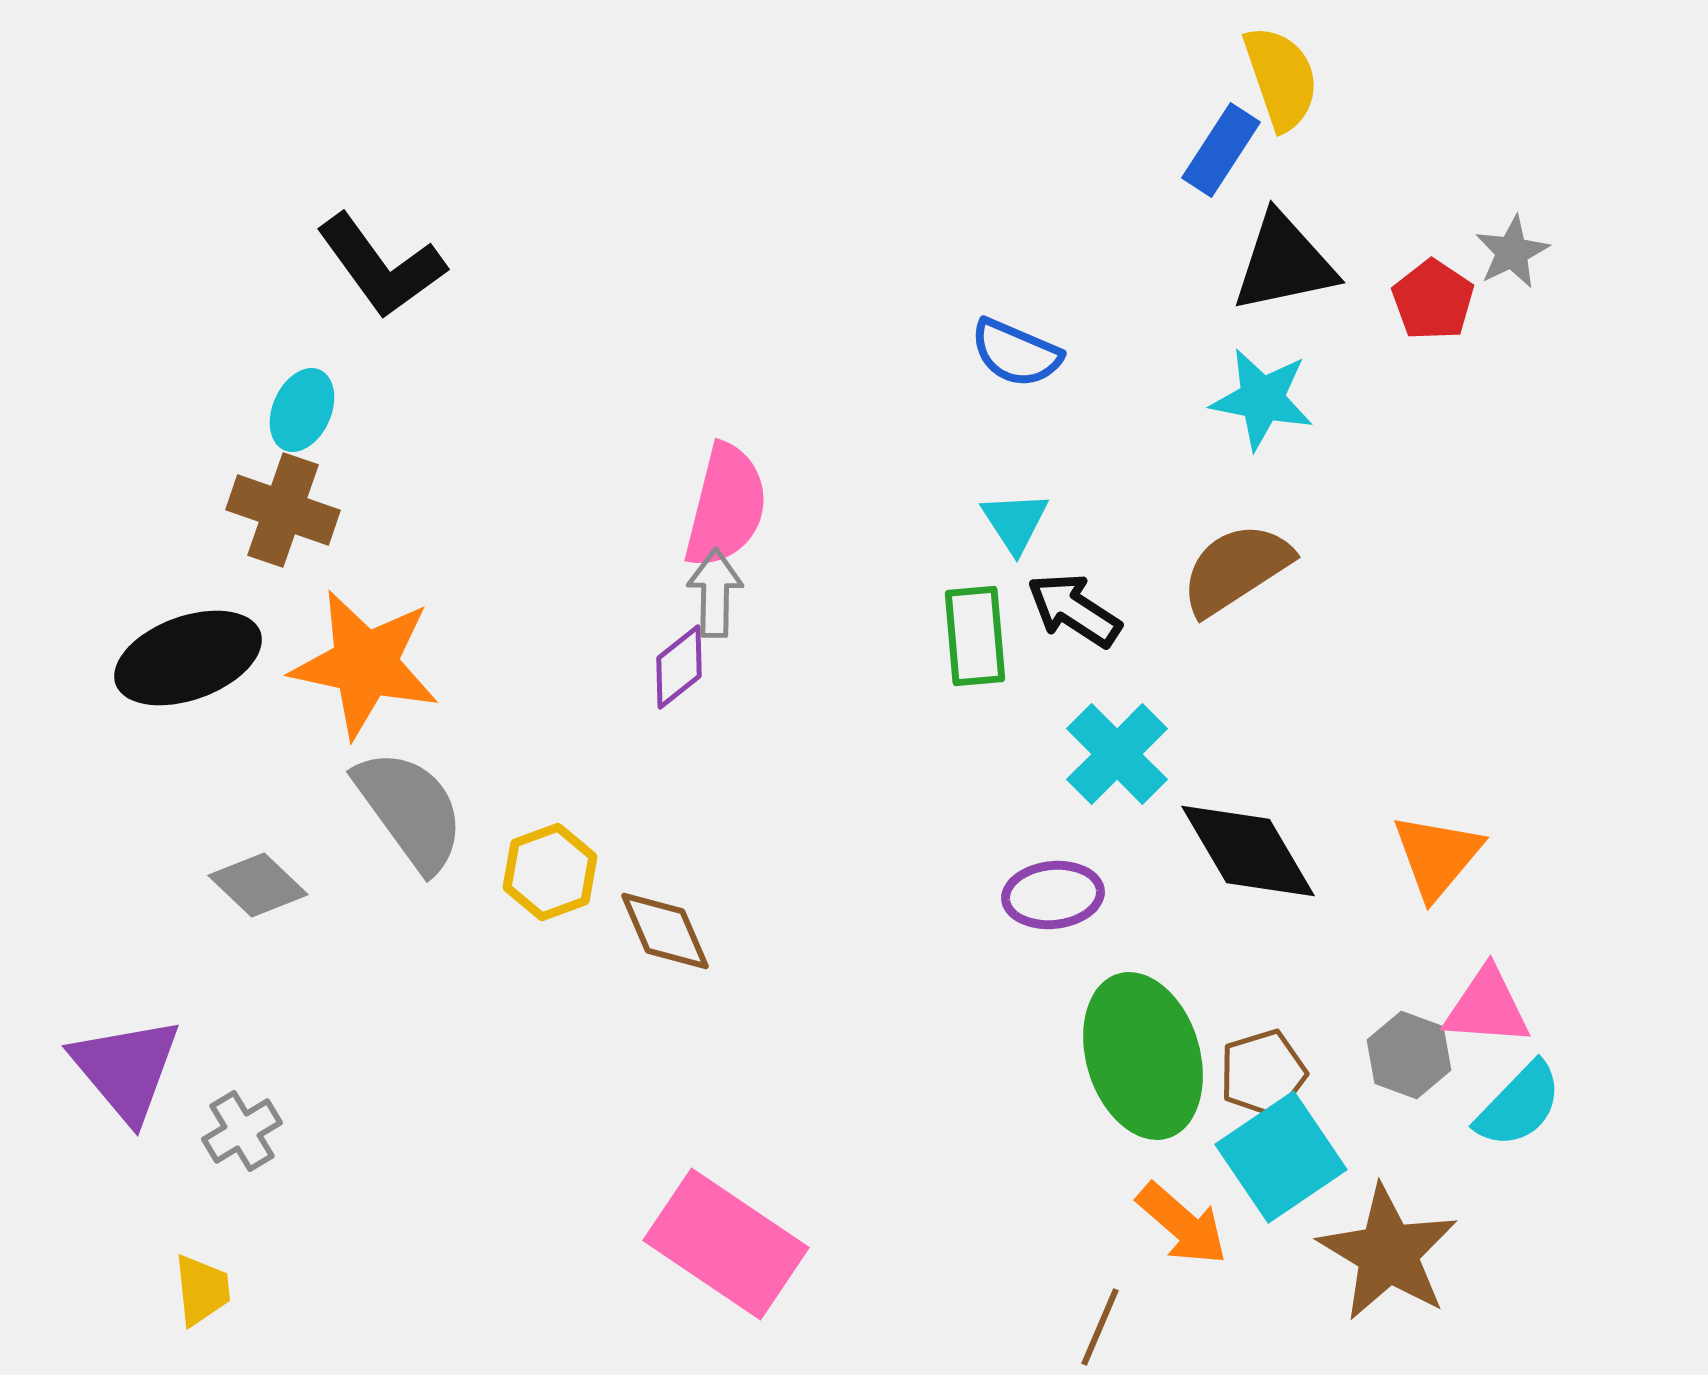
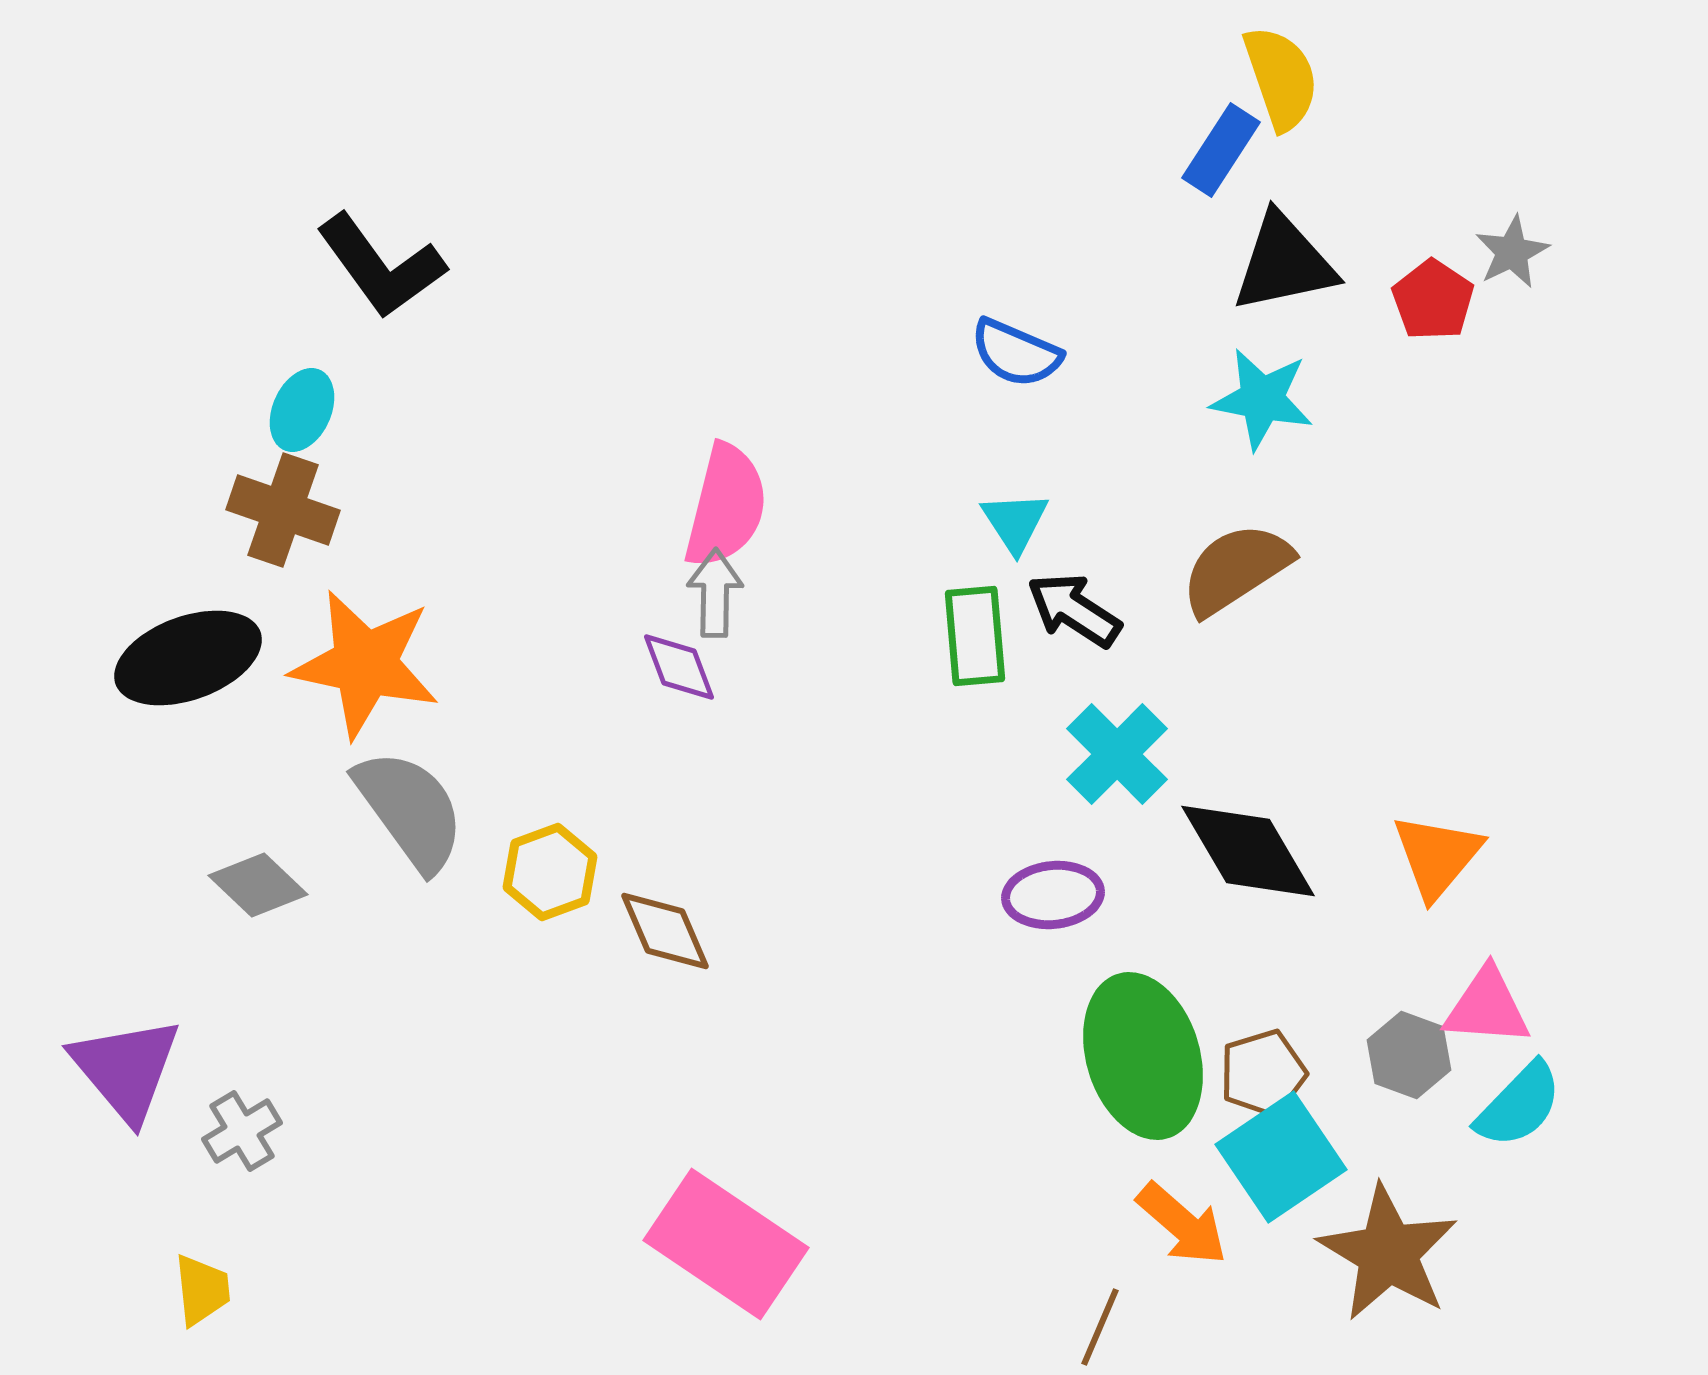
purple diamond: rotated 72 degrees counterclockwise
